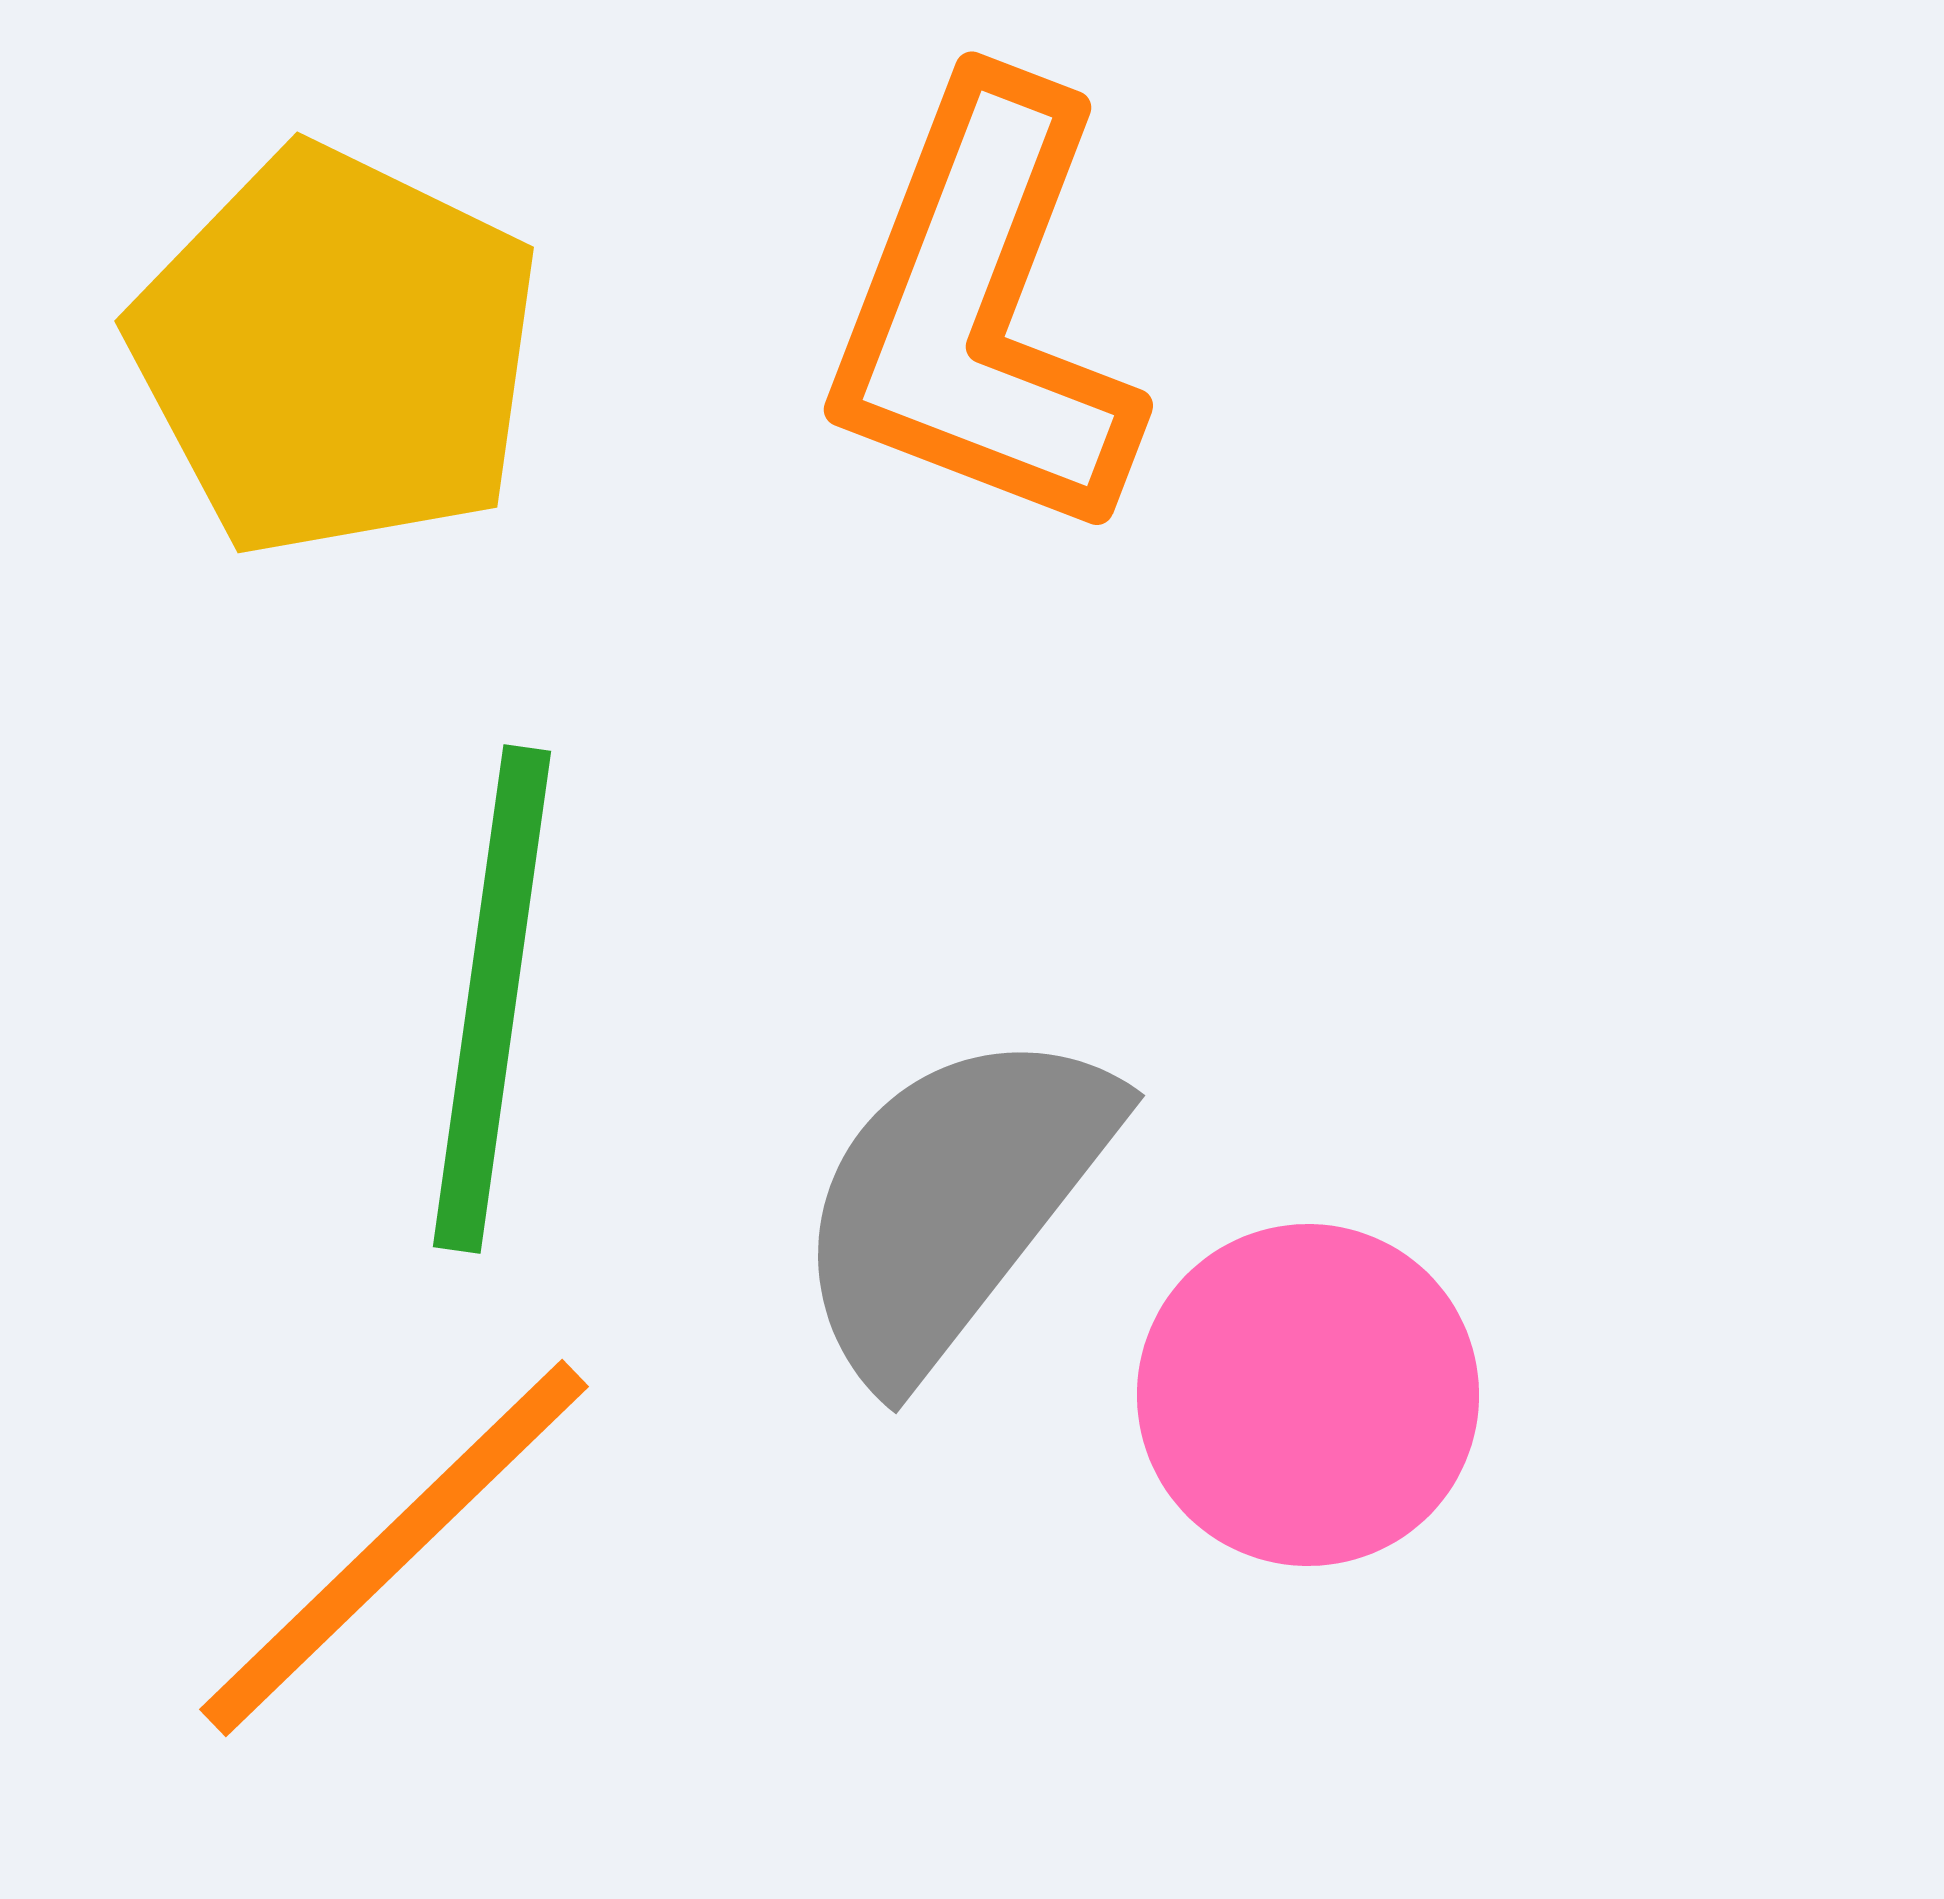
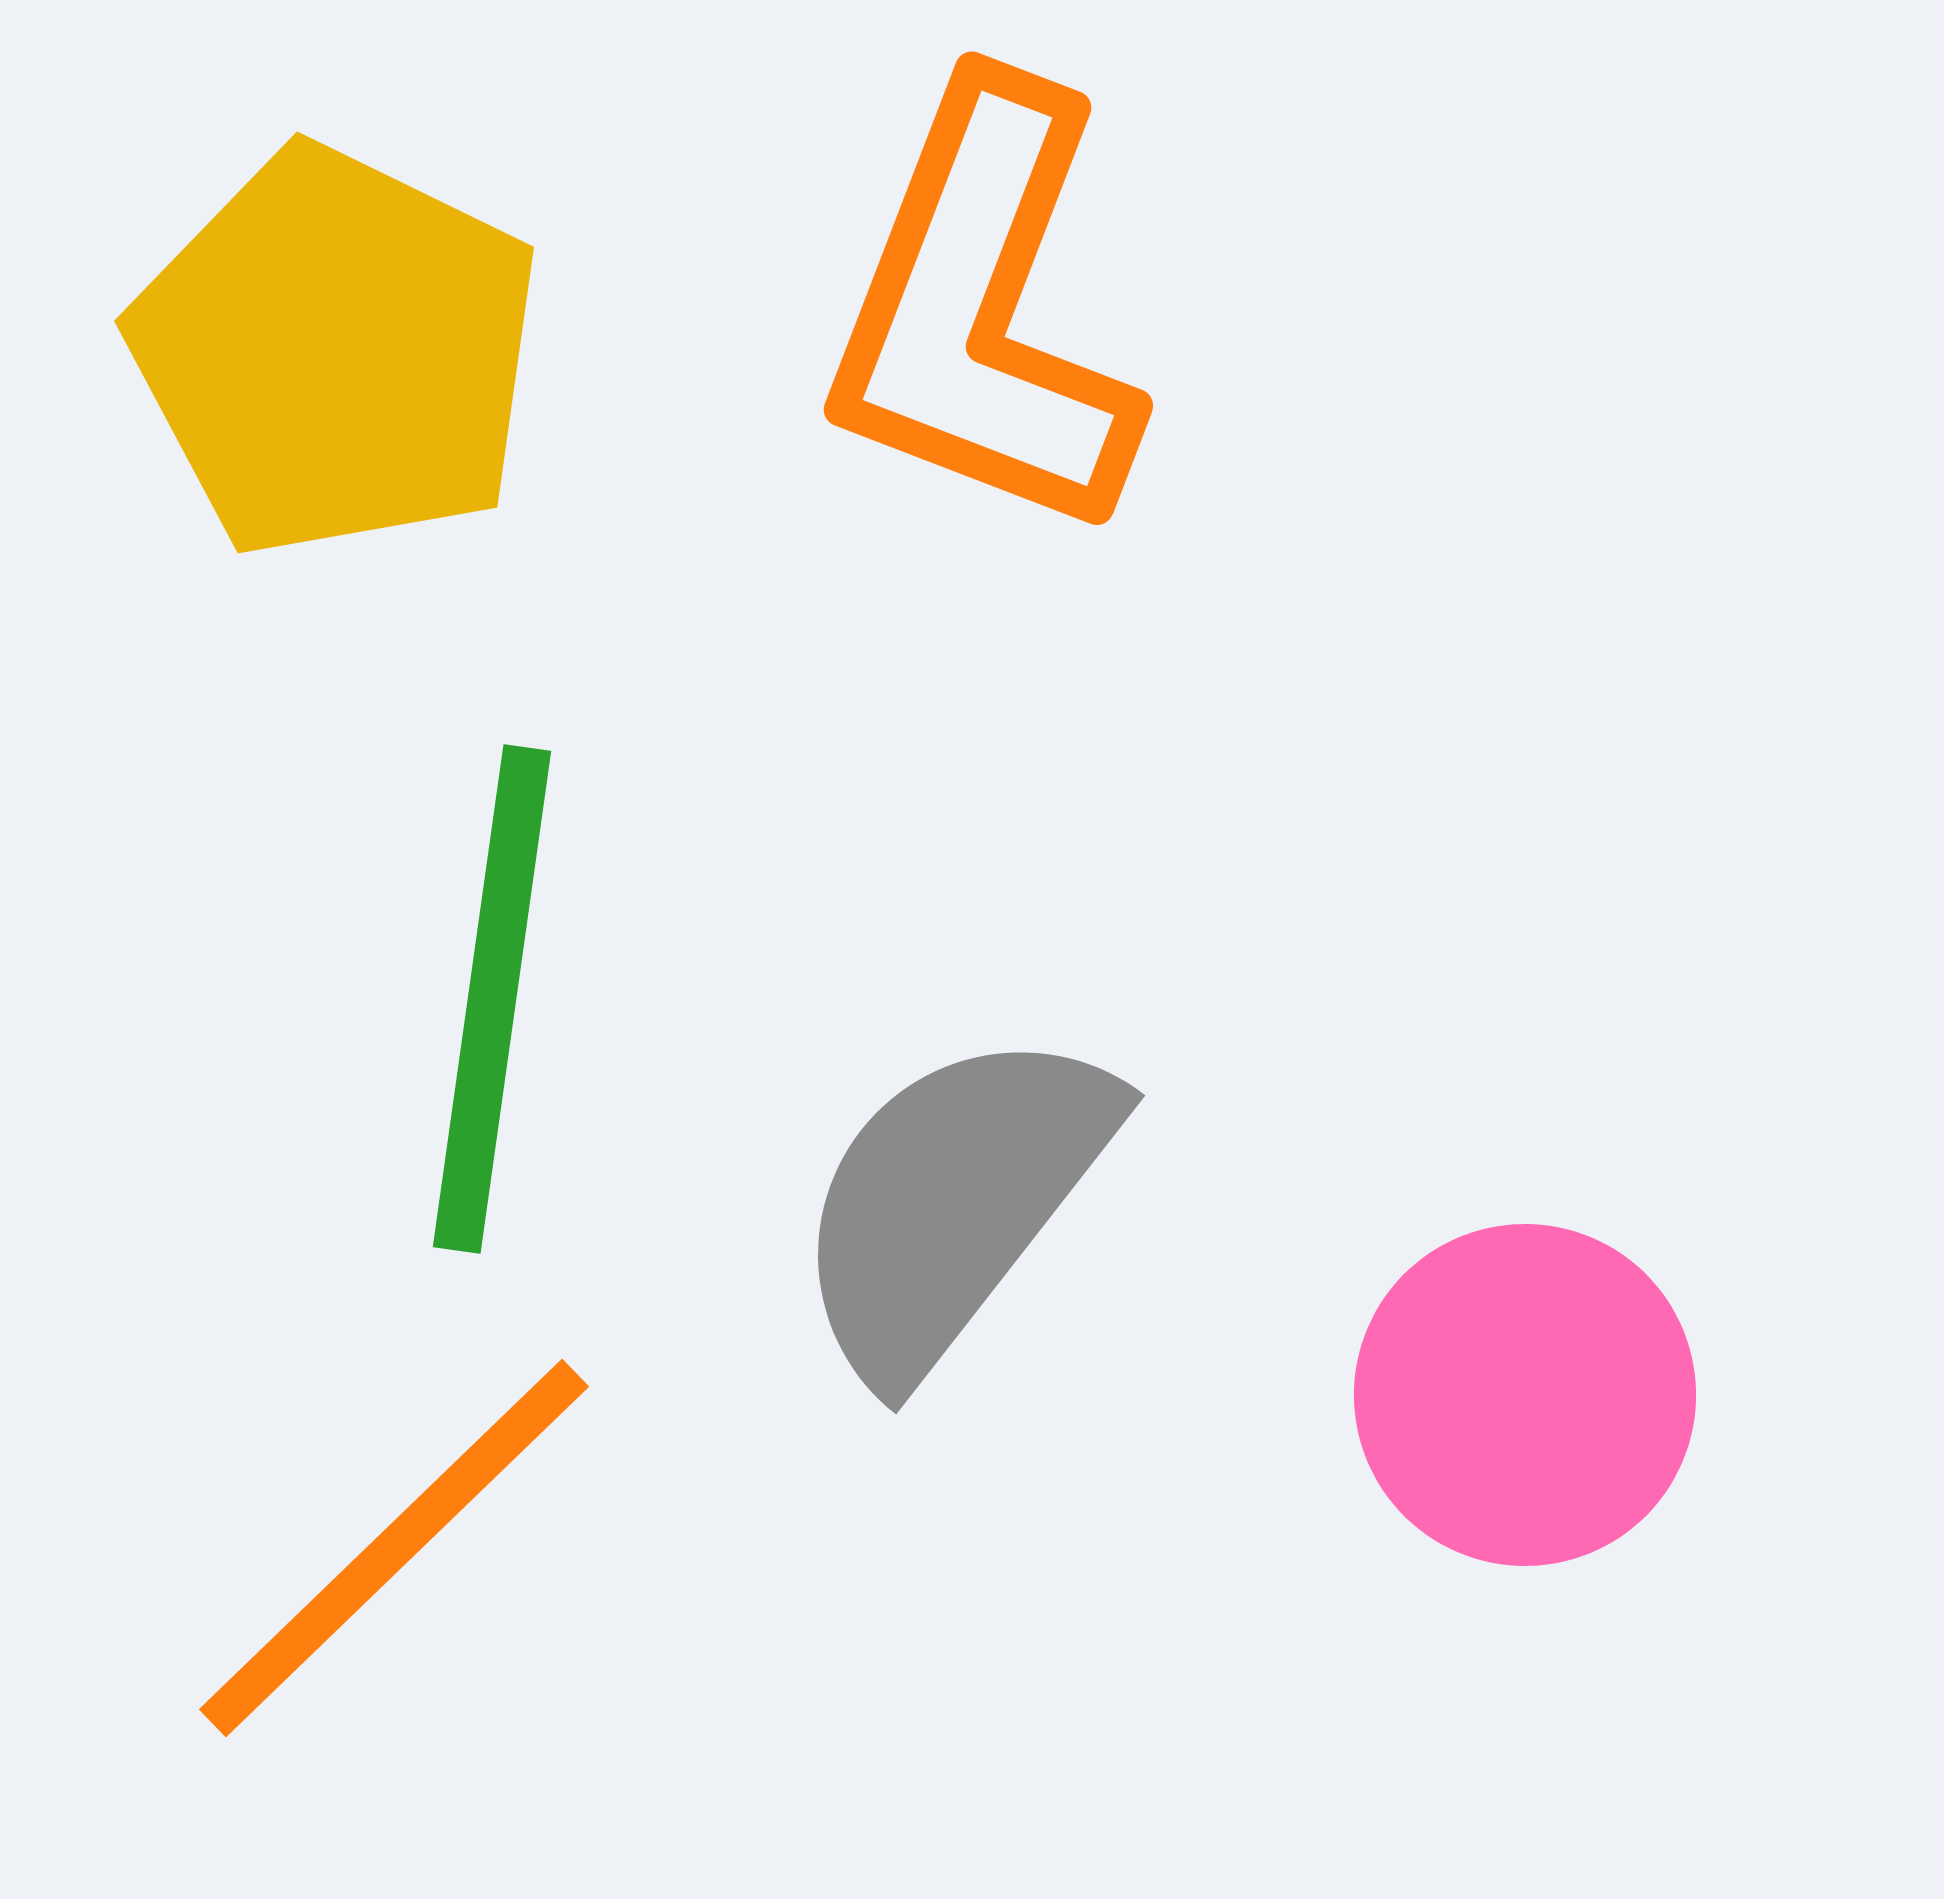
pink circle: moved 217 px right
